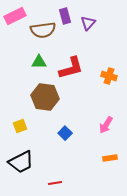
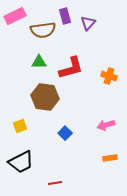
pink arrow: rotated 42 degrees clockwise
